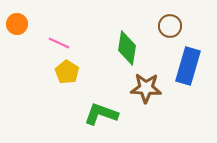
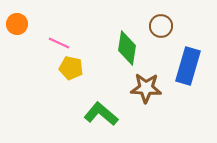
brown circle: moved 9 px left
yellow pentagon: moved 4 px right, 4 px up; rotated 20 degrees counterclockwise
green L-shape: rotated 20 degrees clockwise
